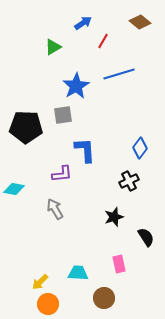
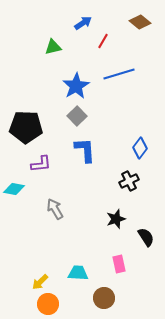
green triangle: rotated 18 degrees clockwise
gray square: moved 14 px right, 1 px down; rotated 36 degrees counterclockwise
purple L-shape: moved 21 px left, 10 px up
black star: moved 2 px right, 2 px down
